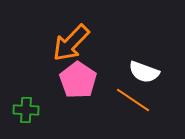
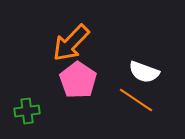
orange line: moved 3 px right
green cross: moved 1 px right, 1 px down; rotated 10 degrees counterclockwise
